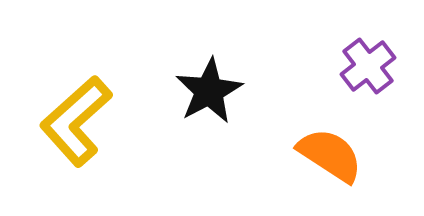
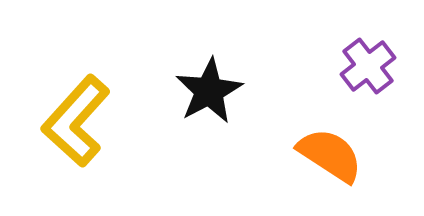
yellow L-shape: rotated 6 degrees counterclockwise
